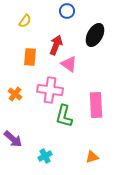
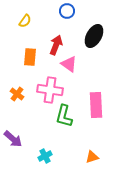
black ellipse: moved 1 px left, 1 px down
orange cross: moved 2 px right
